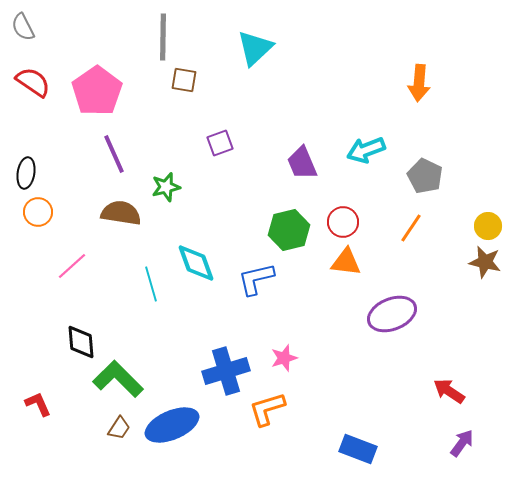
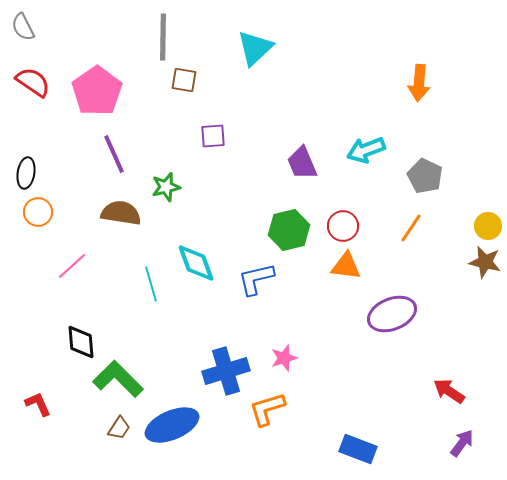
purple square: moved 7 px left, 7 px up; rotated 16 degrees clockwise
red circle: moved 4 px down
orange triangle: moved 4 px down
